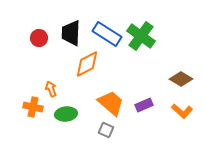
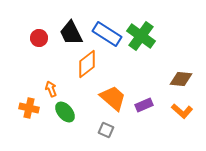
black trapezoid: rotated 28 degrees counterclockwise
orange diamond: rotated 12 degrees counterclockwise
brown diamond: rotated 25 degrees counterclockwise
orange trapezoid: moved 2 px right, 5 px up
orange cross: moved 4 px left, 1 px down
green ellipse: moved 1 px left, 2 px up; rotated 55 degrees clockwise
